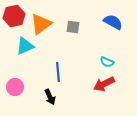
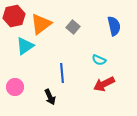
blue semicircle: moved 1 px right, 4 px down; rotated 48 degrees clockwise
gray square: rotated 32 degrees clockwise
cyan triangle: rotated 12 degrees counterclockwise
cyan semicircle: moved 8 px left, 2 px up
blue line: moved 4 px right, 1 px down
